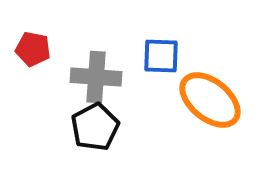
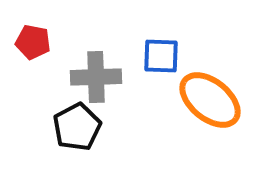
red pentagon: moved 7 px up
gray cross: rotated 6 degrees counterclockwise
black pentagon: moved 18 px left
